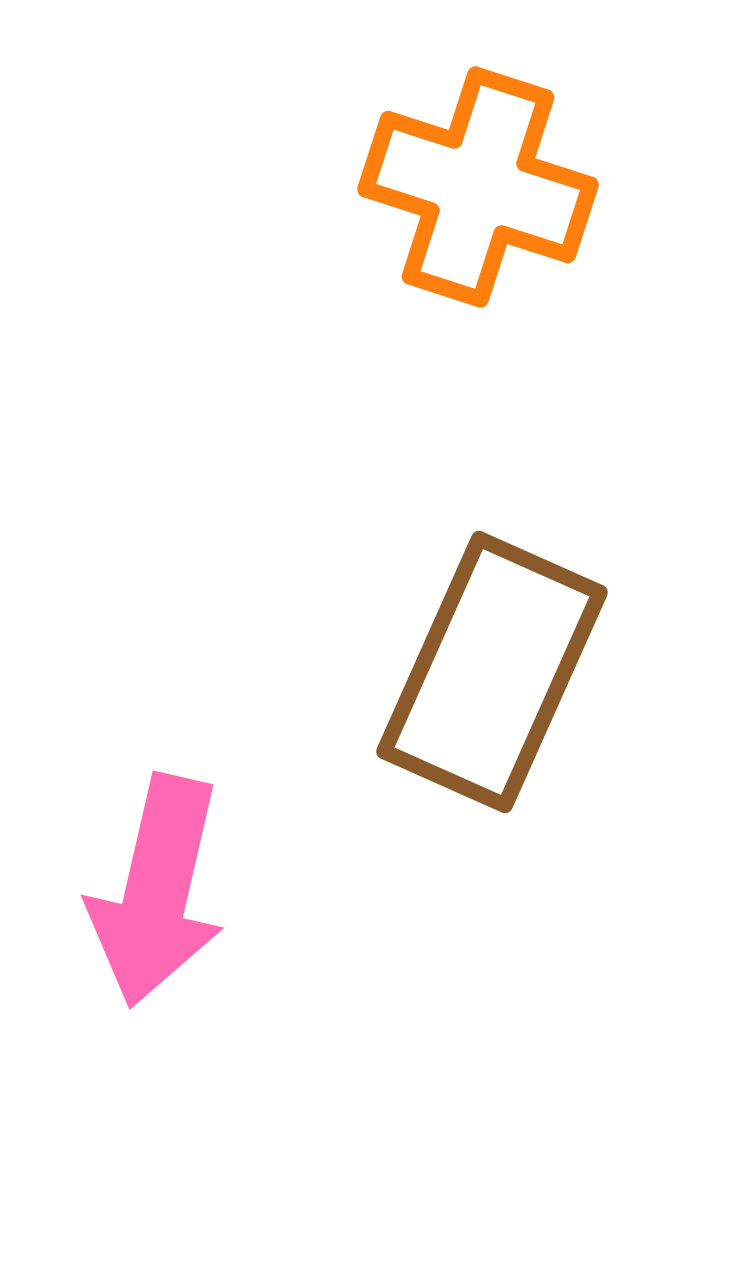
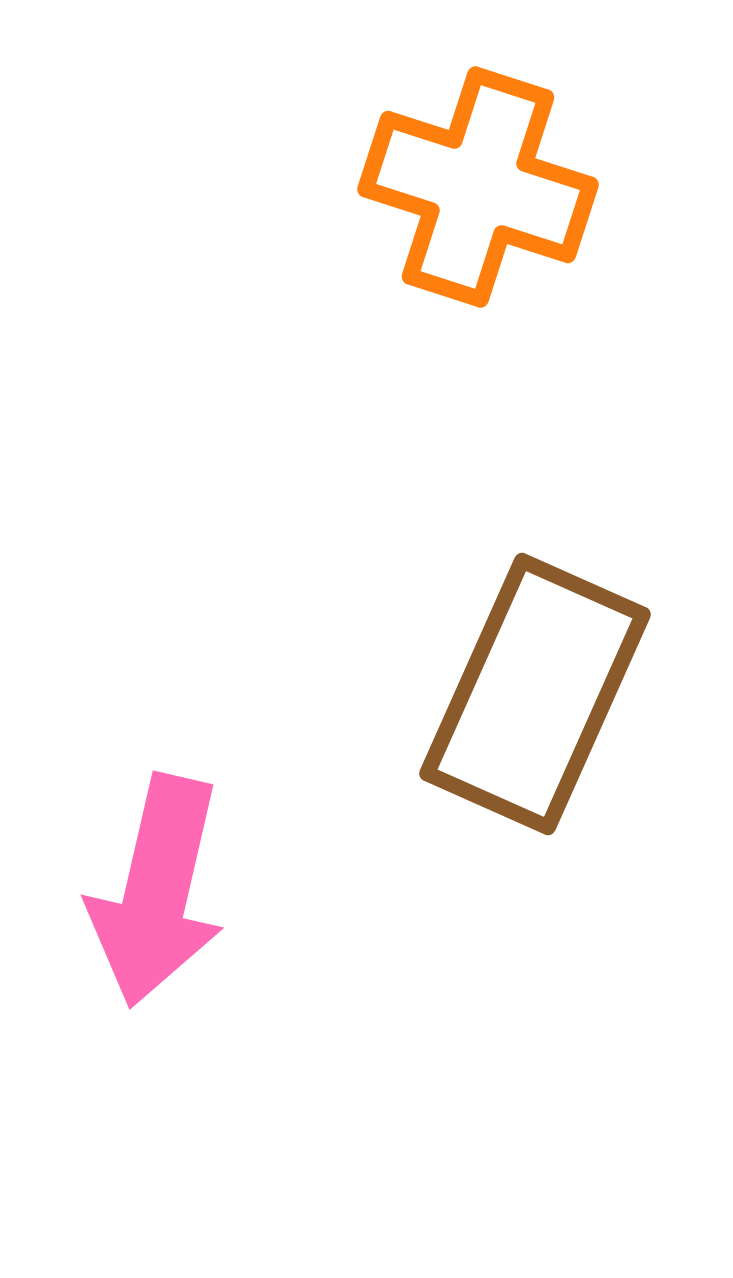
brown rectangle: moved 43 px right, 22 px down
